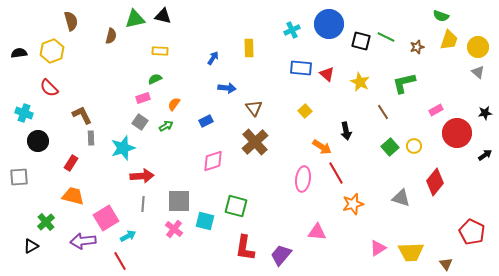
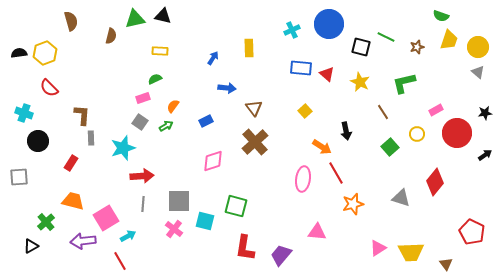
black square at (361, 41): moved 6 px down
yellow hexagon at (52, 51): moved 7 px left, 2 px down
orange semicircle at (174, 104): moved 1 px left, 2 px down
brown L-shape at (82, 115): rotated 30 degrees clockwise
yellow circle at (414, 146): moved 3 px right, 12 px up
orange trapezoid at (73, 196): moved 5 px down
